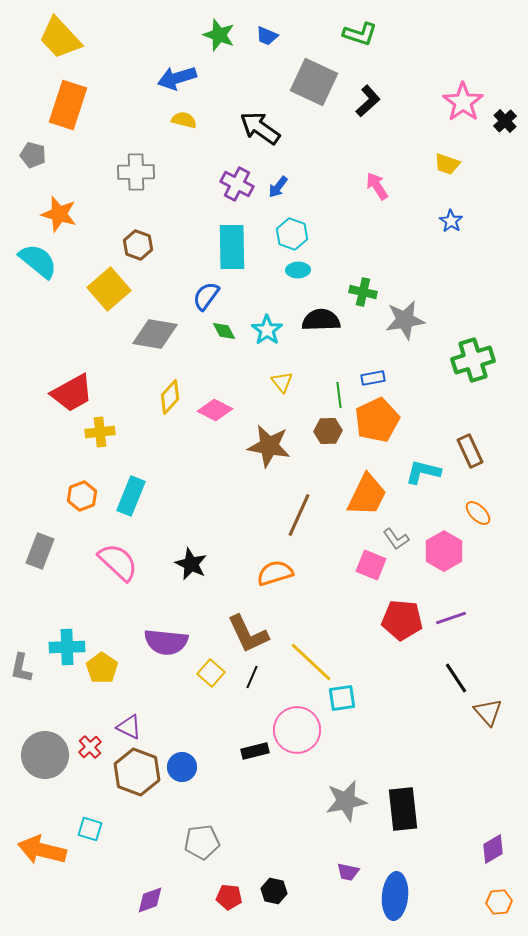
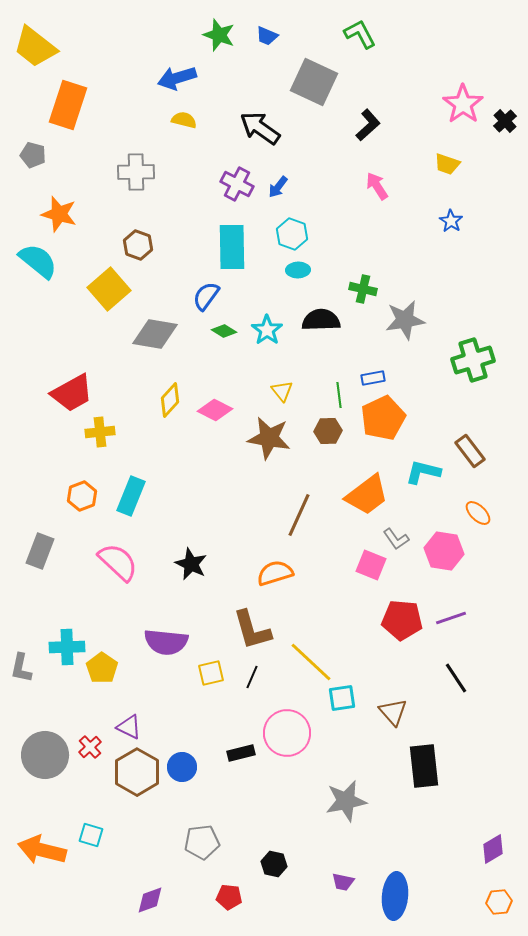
green L-shape at (360, 34): rotated 136 degrees counterclockwise
yellow trapezoid at (60, 38): moved 25 px left, 9 px down; rotated 9 degrees counterclockwise
black L-shape at (368, 101): moved 24 px down
pink star at (463, 102): moved 2 px down
green cross at (363, 292): moved 3 px up
green diamond at (224, 331): rotated 30 degrees counterclockwise
yellow triangle at (282, 382): moved 9 px down
yellow diamond at (170, 397): moved 3 px down
orange pentagon at (377, 420): moved 6 px right, 2 px up
brown star at (269, 446): moved 8 px up
brown rectangle at (470, 451): rotated 12 degrees counterclockwise
orange trapezoid at (367, 495): rotated 27 degrees clockwise
pink hexagon at (444, 551): rotated 21 degrees counterclockwise
brown L-shape at (248, 634): moved 4 px right, 4 px up; rotated 9 degrees clockwise
yellow square at (211, 673): rotated 36 degrees clockwise
brown triangle at (488, 712): moved 95 px left
pink circle at (297, 730): moved 10 px left, 3 px down
black rectangle at (255, 751): moved 14 px left, 2 px down
brown hexagon at (137, 772): rotated 9 degrees clockwise
black rectangle at (403, 809): moved 21 px right, 43 px up
cyan square at (90, 829): moved 1 px right, 6 px down
purple trapezoid at (348, 872): moved 5 px left, 10 px down
black hexagon at (274, 891): moved 27 px up
